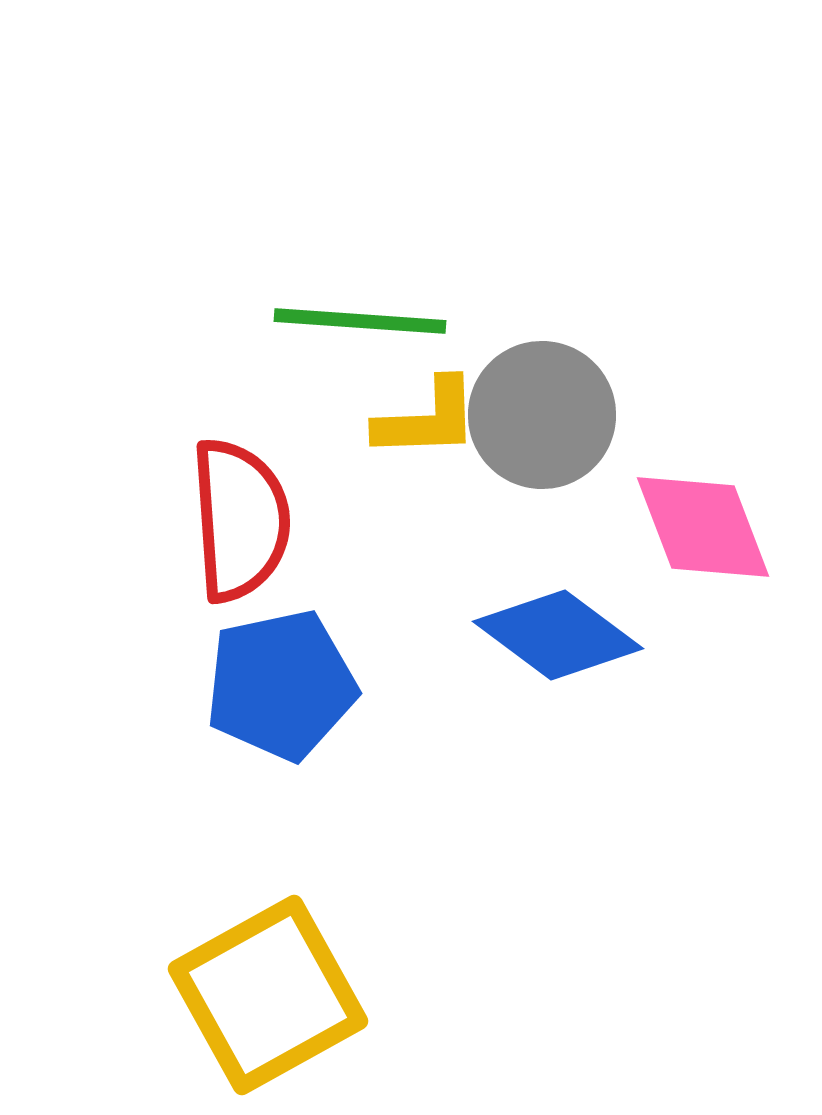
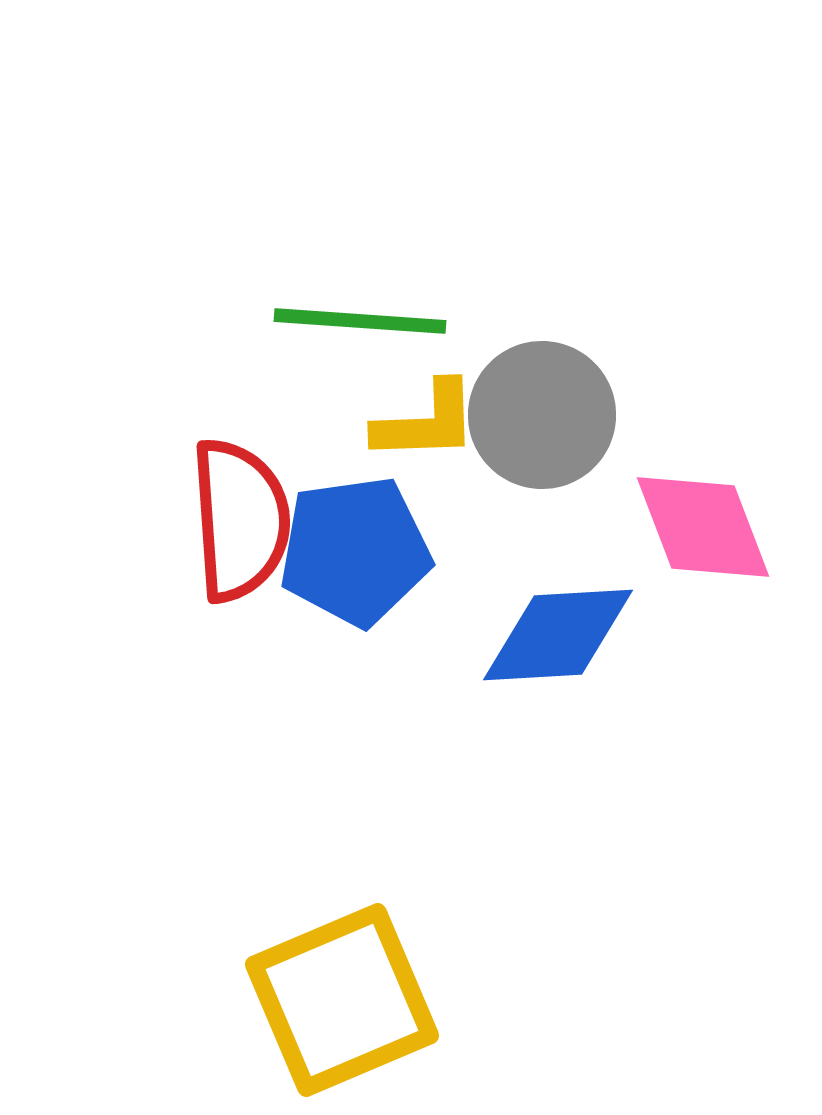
yellow L-shape: moved 1 px left, 3 px down
blue diamond: rotated 40 degrees counterclockwise
blue pentagon: moved 74 px right, 134 px up; rotated 4 degrees clockwise
yellow square: moved 74 px right, 5 px down; rotated 6 degrees clockwise
